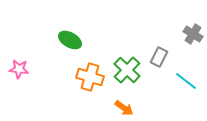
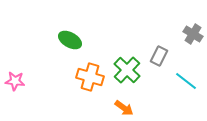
gray rectangle: moved 1 px up
pink star: moved 4 px left, 12 px down
